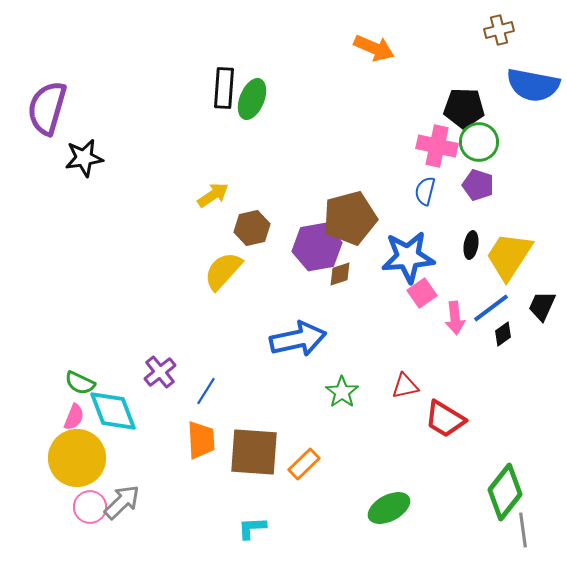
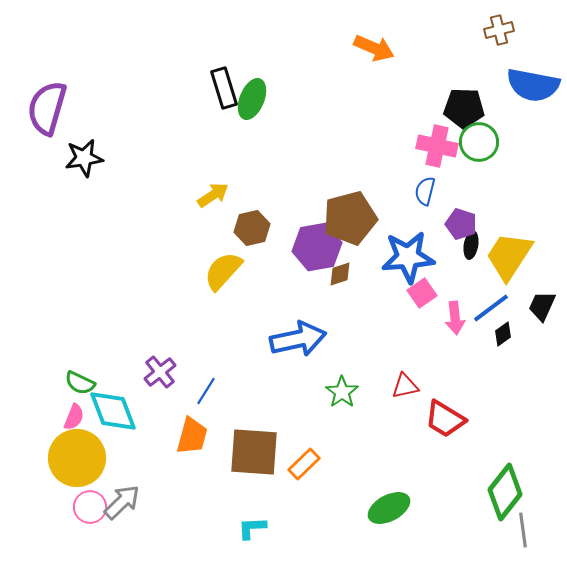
black rectangle at (224, 88): rotated 21 degrees counterclockwise
purple pentagon at (478, 185): moved 17 px left, 39 px down
orange trapezoid at (201, 440): moved 9 px left, 4 px up; rotated 18 degrees clockwise
